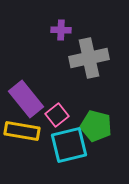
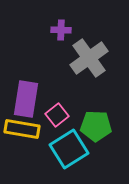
gray cross: rotated 24 degrees counterclockwise
purple rectangle: rotated 48 degrees clockwise
green pentagon: rotated 12 degrees counterclockwise
yellow rectangle: moved 2 px up
cyan square: moved 4 px down; rotated 18 degrees counterclockwise
